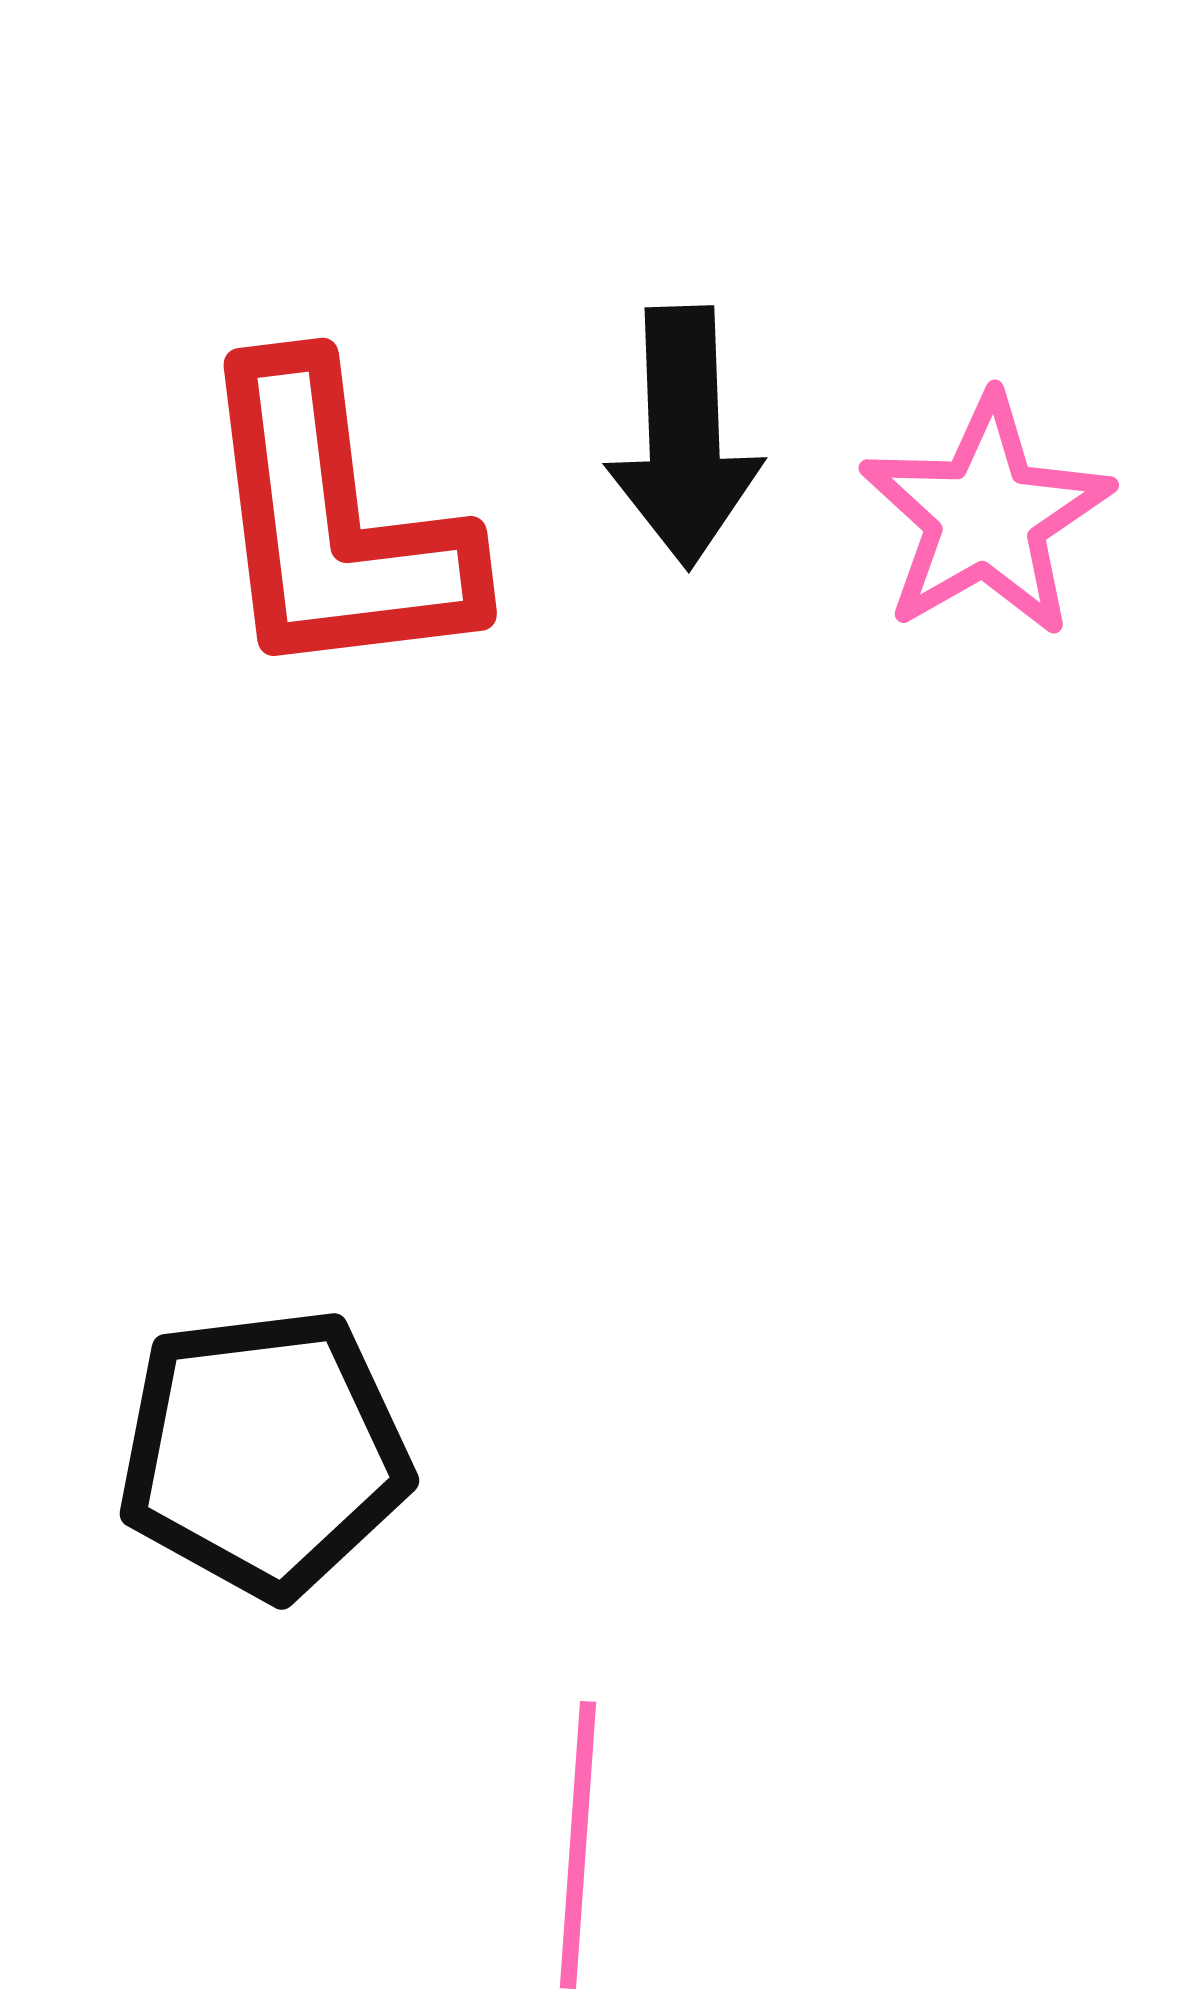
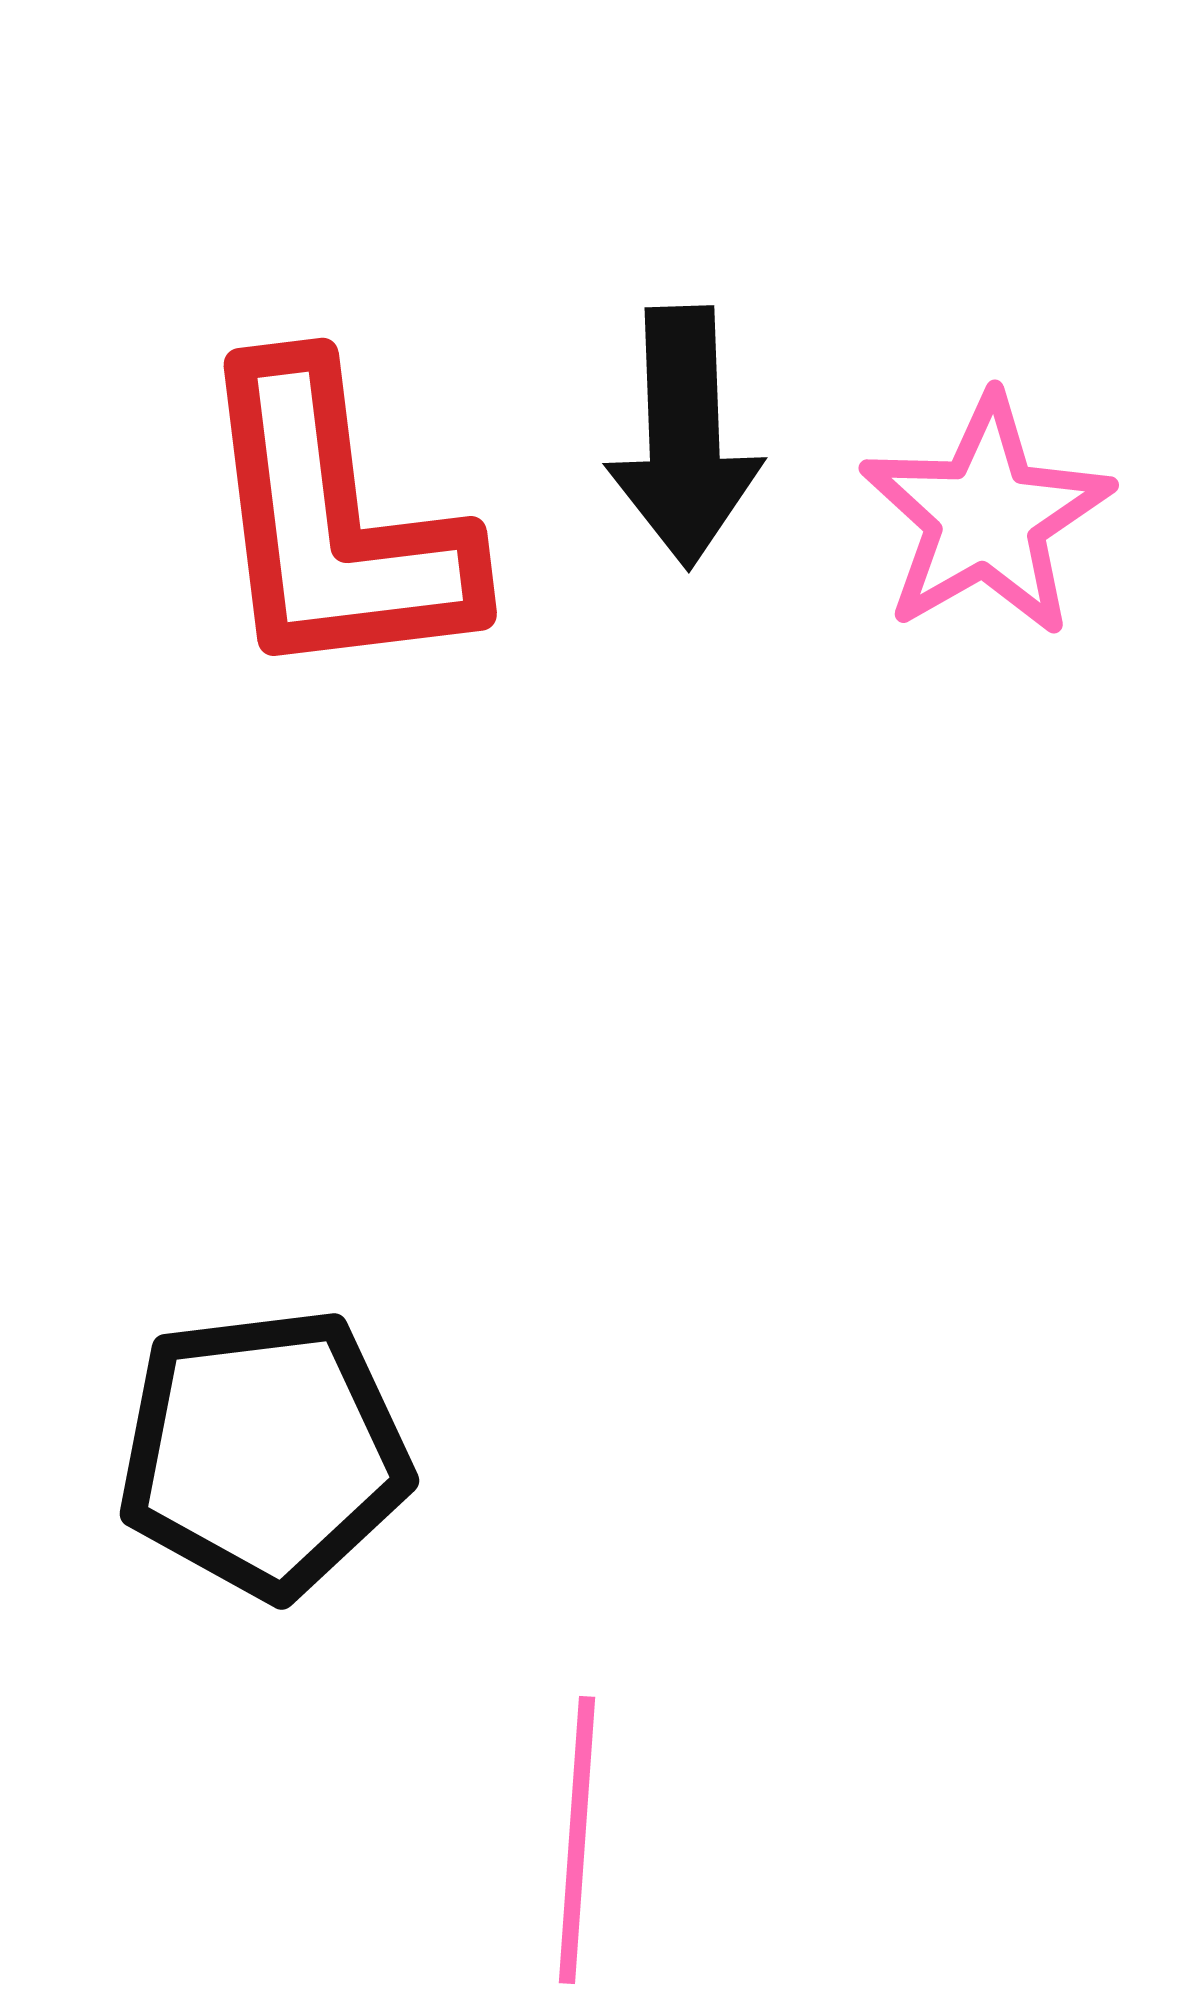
pink line: moved 1 px left, 5 px up
